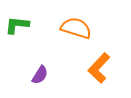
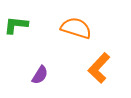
green L-shape: moved 1 px left
